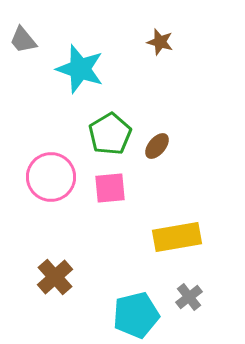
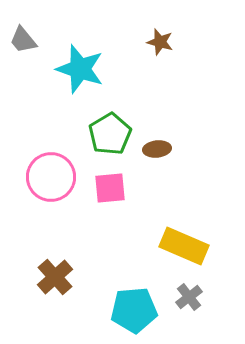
brown ellipse: moved 3 px down; rotated 44 degrees clockwise
yellow rectangle: moved 7 px right, 9 px down; rotated 33 degrees clockwise
cyan pentagon: moved 2 px left, 5 px up; rotated 9 degrees clockwise
